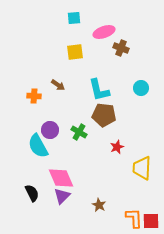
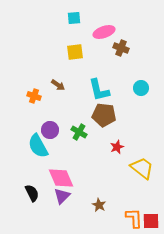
orange cross: rotated 16 degrees clockwise
yellow trapezoid: rotated 125 degrees clockwise
